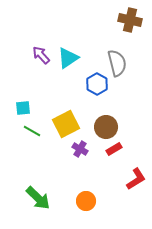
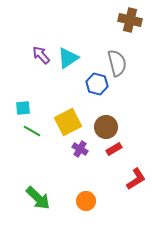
blue hexagon: rotated 15 degrees counterclockwise
yellow square: moved 2 px right, 2 px up
